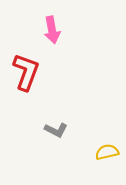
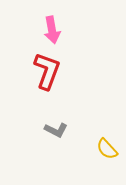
red L-shape: moved 21 px right, 1 px up
yellow semicircle: moved 3 px up; rotated 120 degrees counterclockwise
